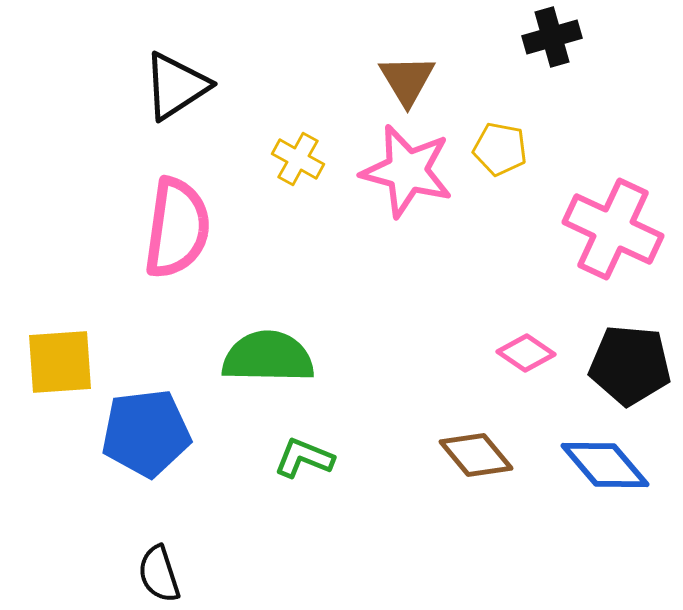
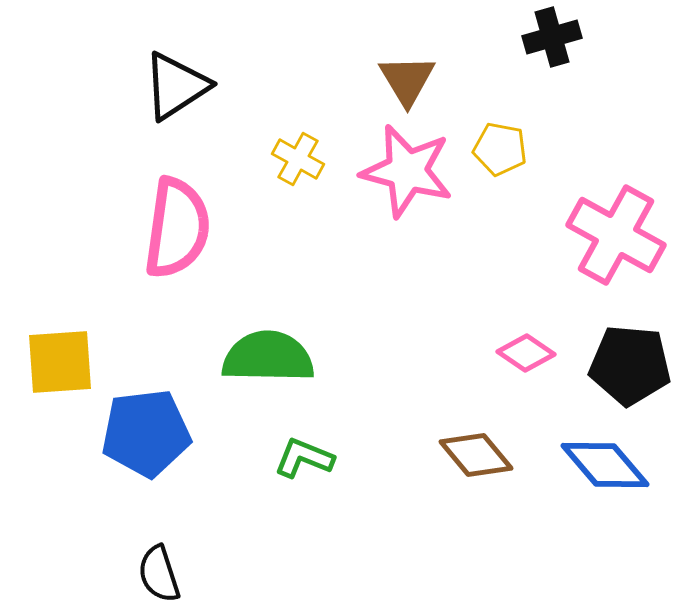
pink cross: moved 3 px right, 6 px down; rotated 4 degrees clockwise
